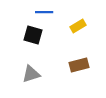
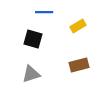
black square: moved 4 px down
